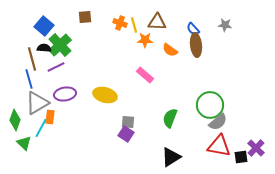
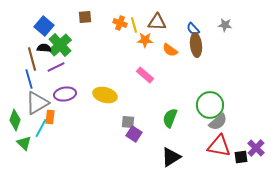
purple square: moved 8 px right
